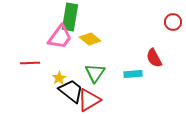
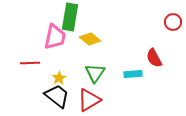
pink trapezoid: moved 5 px left; rotated 24 degrees counterclockwise
black trapezoid: moved 14 px left, 5 px down
